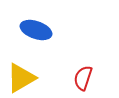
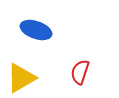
red semicircle: moved 3 px left, 6 px up
